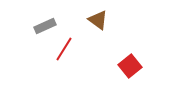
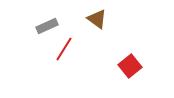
brown triangle: moved 1 px left, 1 px up
gray rectangle: moved 2 px right
